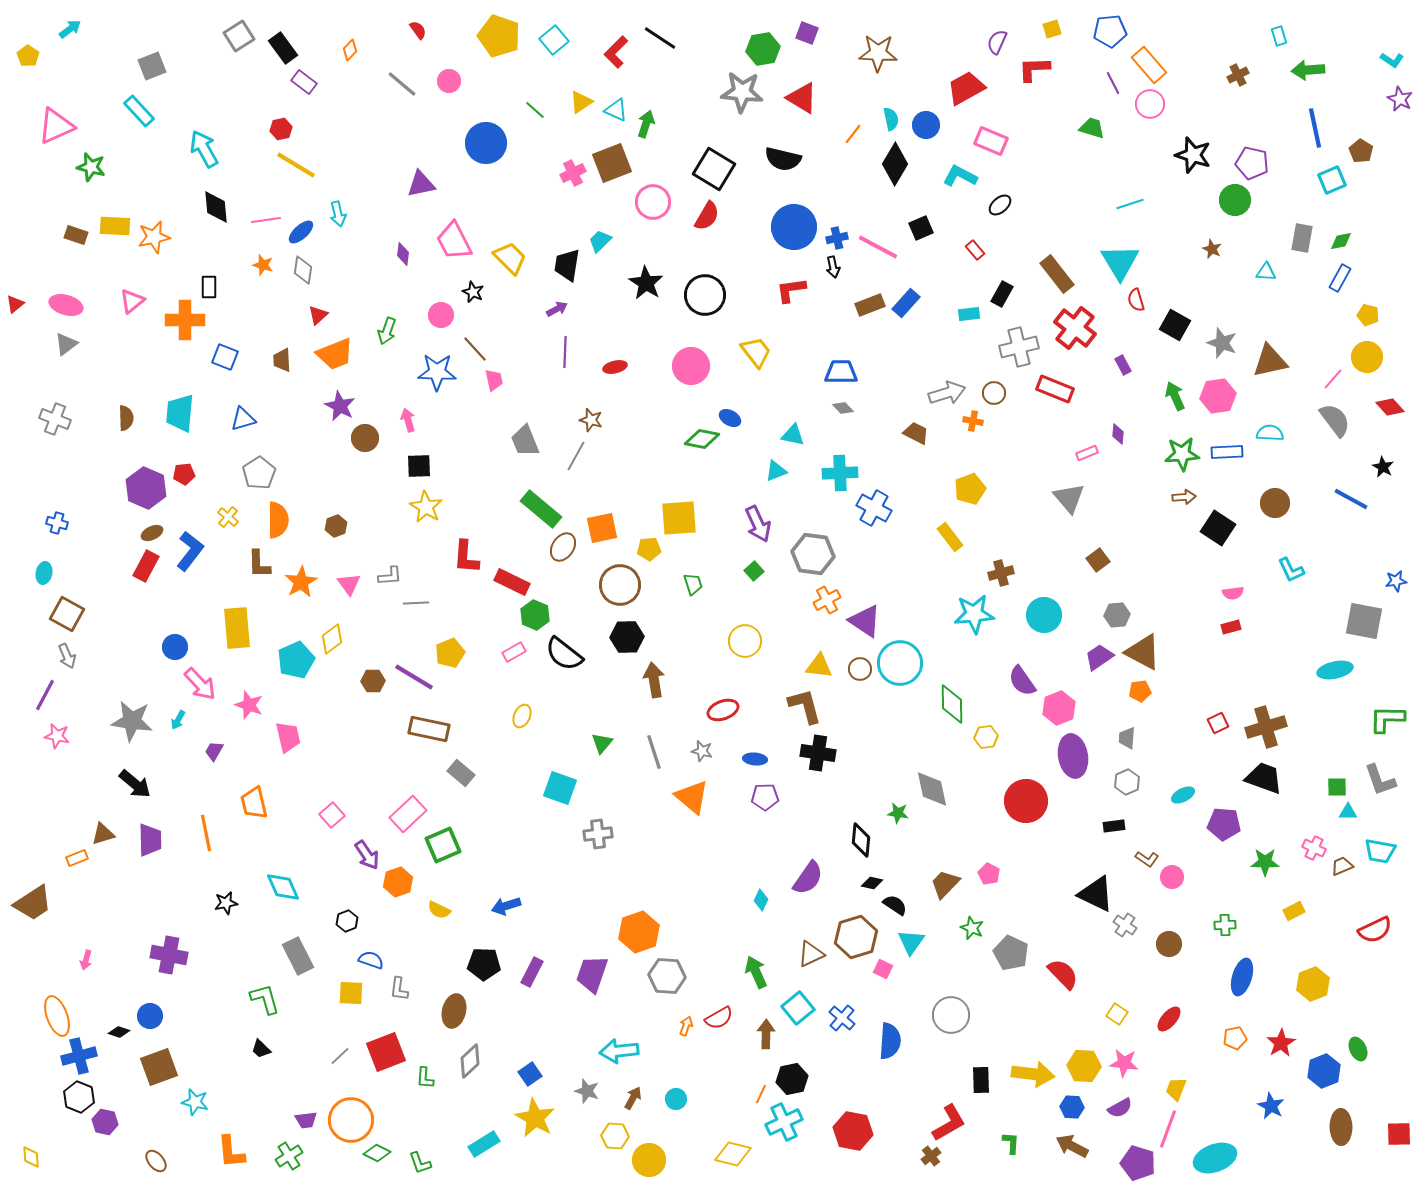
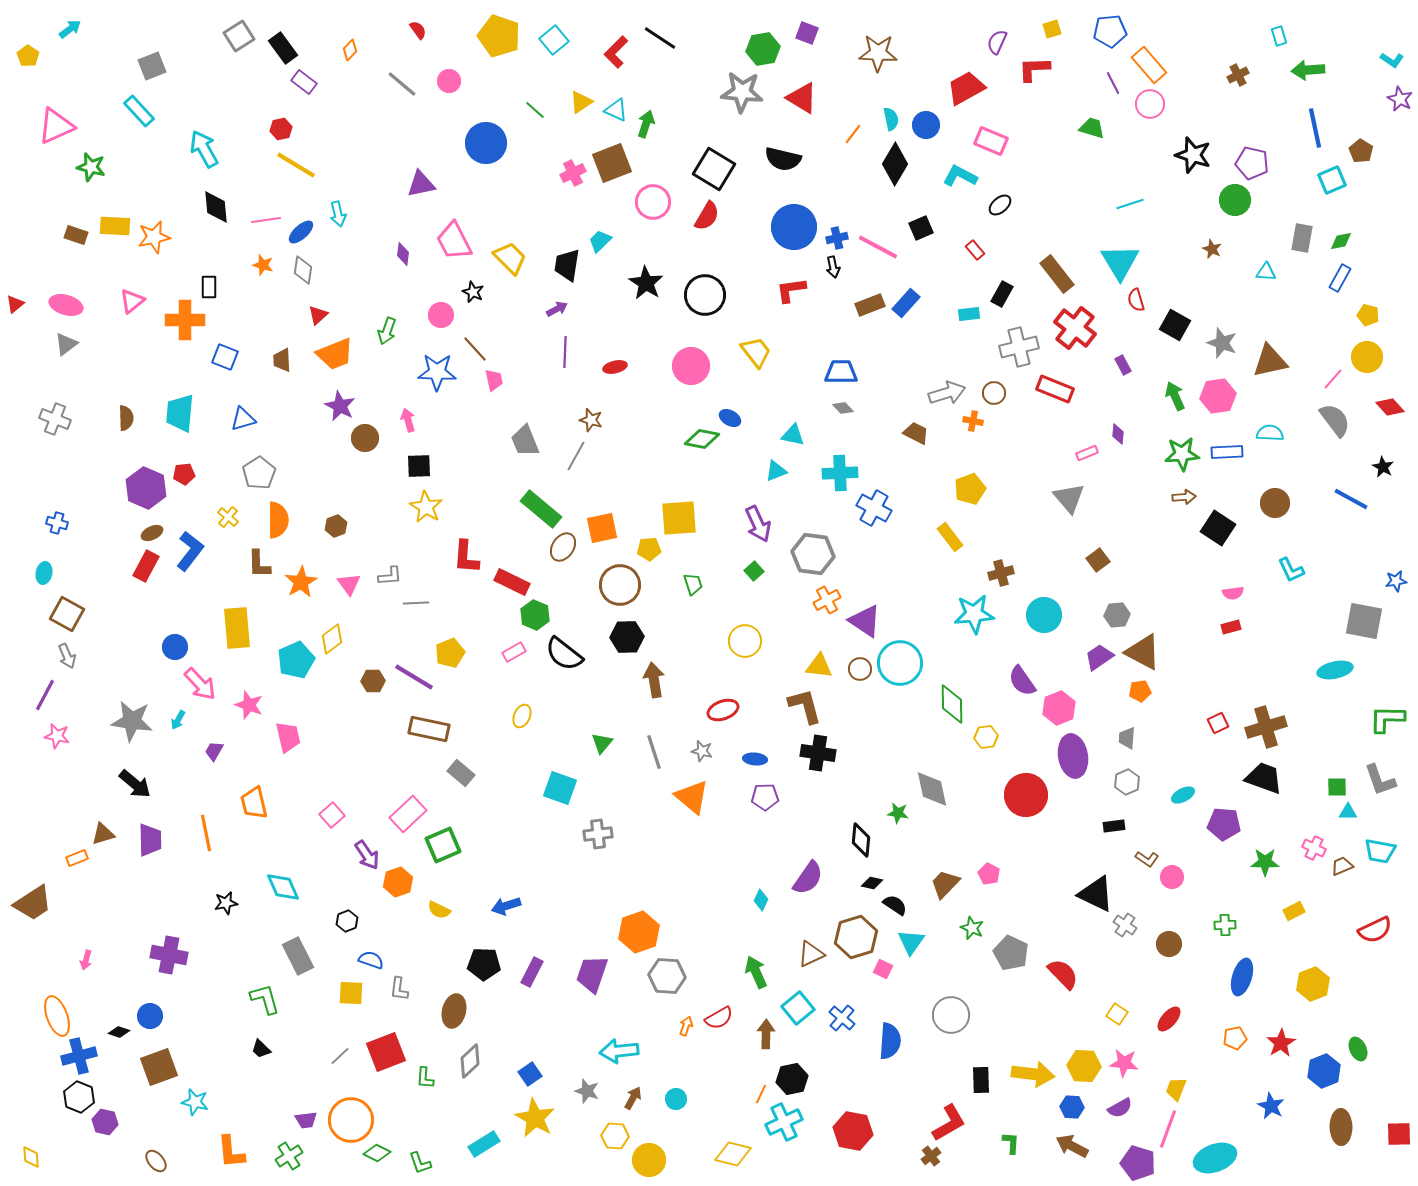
red circle at (1026, 801): moved 6 px up
